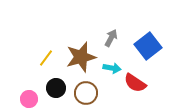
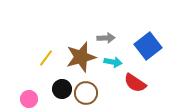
gray arrow: moved 5 px left; rotated 60 degrees clockwise
cyan arrow: moved 1 px right, 6 px up
black circle: moved 6 px right, 1 px down
